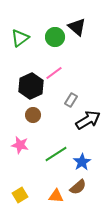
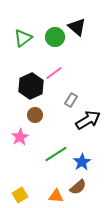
green triangle: moved 3 px right
brown circle: moved 2 px right
pink star: moved 8 px up; rotated 30 degrees clockwise
